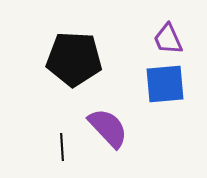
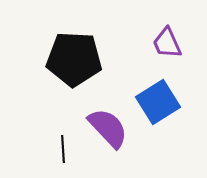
purple trapezoid: moved 1 px left, 4 px down
blue square: moved 7 px left, 18 px down; rotated 27 degrees counterclockwise
black line: moved 1 px right, 2 px down
